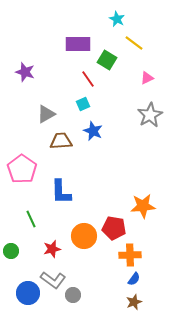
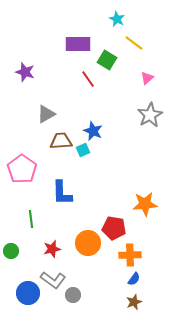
pink triangle: rotated 16 degrees counterclockwise
cyan square: moved 46 px down
blue L-shape: moved 1 px right, 1 px down
orange star: moved 2 px right, 2 px up
green line: rotated 18 degrees clockwise
orange circle: moved 4 px right, 7 px down
